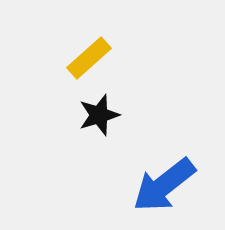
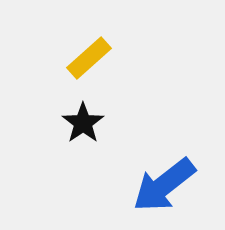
black star: moved 16 px left, 8 px down; rotated 18 degrees counterclockwise
